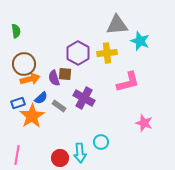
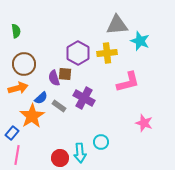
orange arrow: moved 12 px left, 9 px down
blue rectangle: moved 6 px left, 30 px down; rotated 32 degrees counterclockwise
